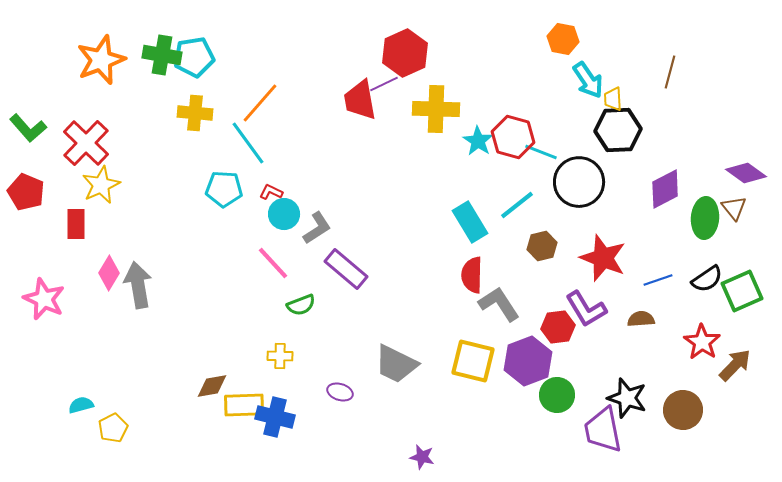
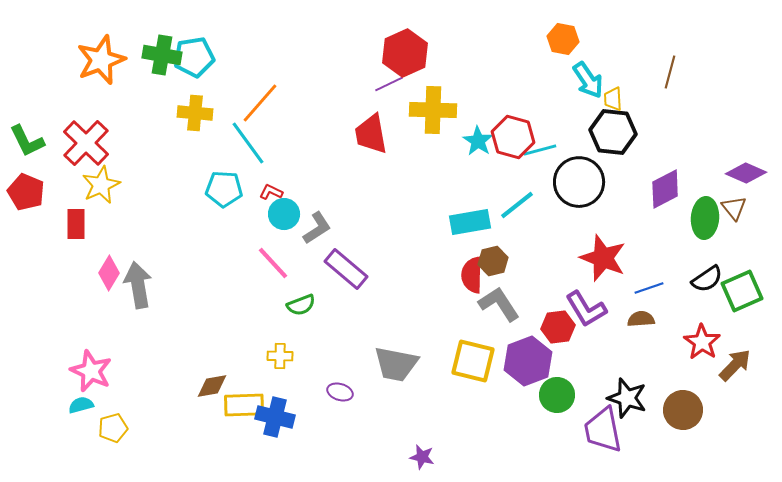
purple line at (384, 84): moved 5 px right
red trapezoid at (360, 100): moved 11 px right, 34 px down
yellow cross at (436, 109): moved 3 px left, 1 px down
green L-shape at (28, 128): moved 1 px left, 13 px down; rotated 15 degrees clockwise
black hexagon at (618, 130): moved 5 px left, 2 px down; rotated 9 degrees clockwise
cyan line at (541, 152): moved 1 px left, 2 px up; rotated 36 degrees counterclockwise
purple diamond at (746, 173): rotated 12 degrees counterclockwise
cyan rectangle at (470, 222): rotated 69 degrees counterclockwise
brown hexagon at (542, 246): moved 49 px left, 15 px down
blue line at (658, 280): moved 9 px left, 8 px down
pink star at (44, 299): moved 47 px right, 72 px down
gray trapezoid at (396, 364): rotated 15 degrees counterclockwise
yellow pentagon at (113, 428): rotated 12 degrees clockwise
